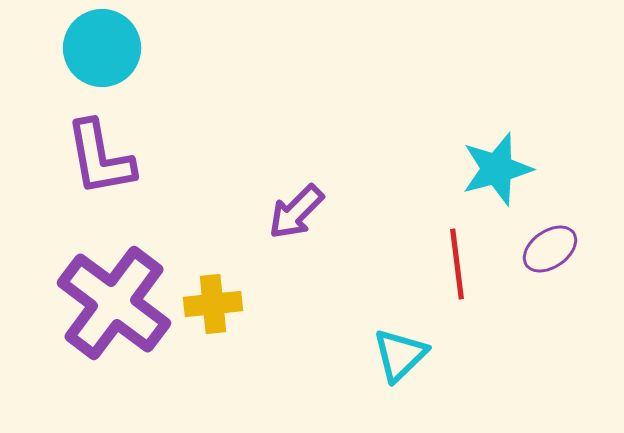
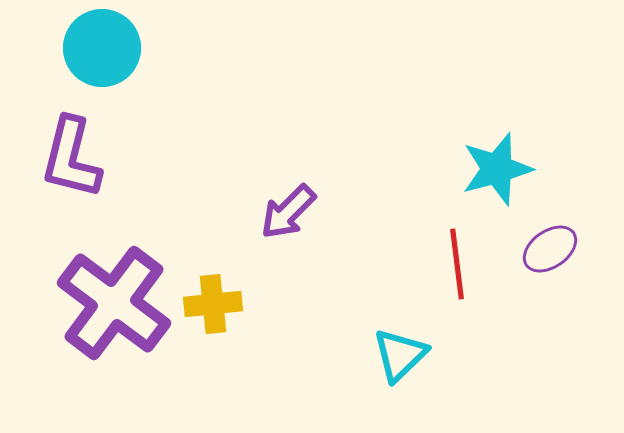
purple L-shape: moved 29 px left; rotated 24 degrees clockwise
purple arrow: moved 8 px left
